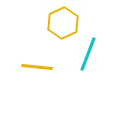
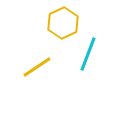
yellow line: rotated 40 degrees counterclockwise
